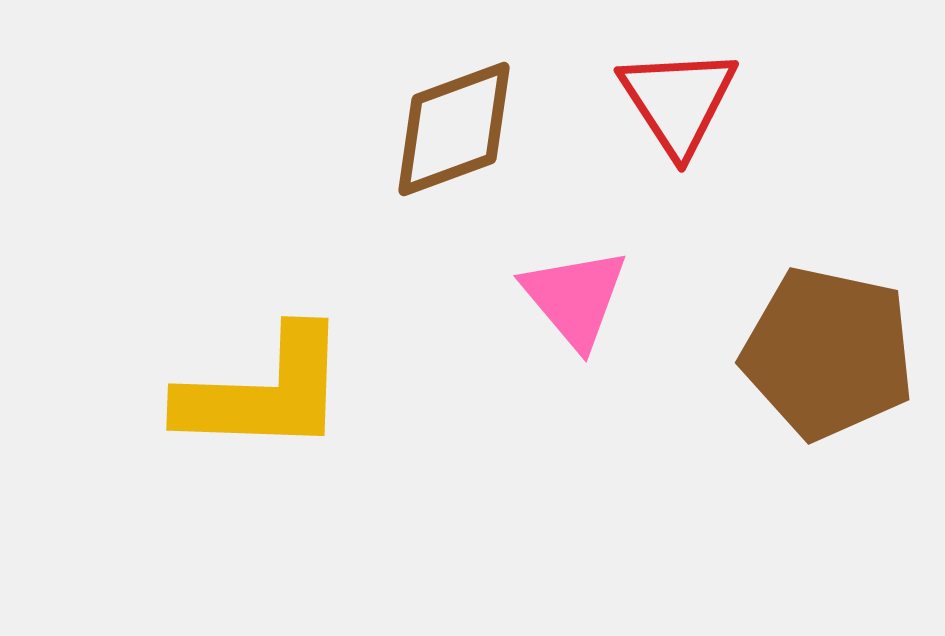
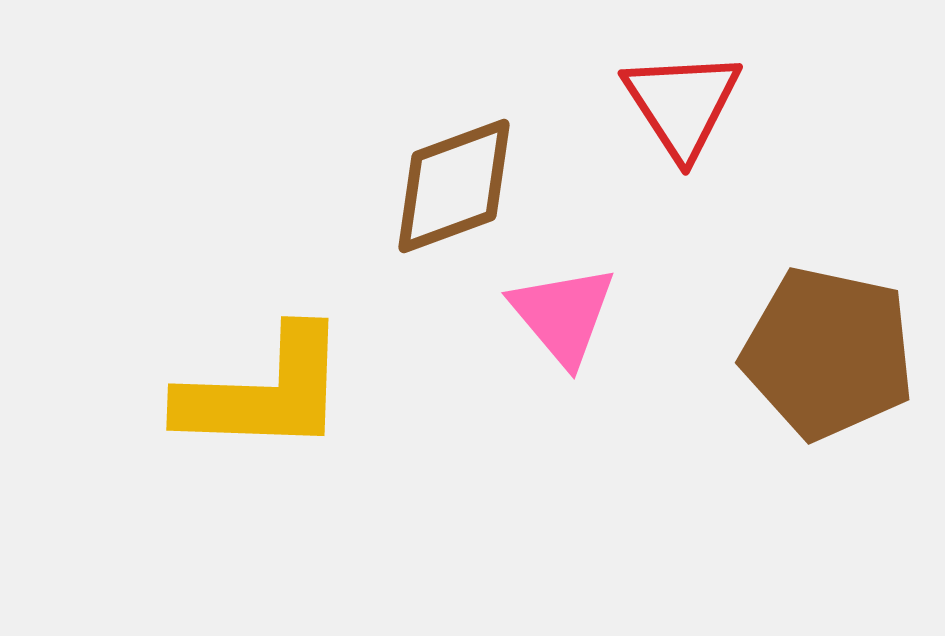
red triangle: moved 4 px right, 3 px down
brown diamond: moved 57 px down
pink triangle: moved 12 px left, 17 px down
